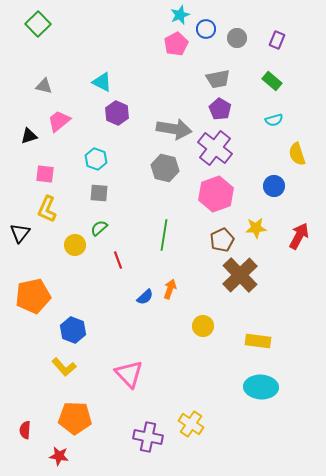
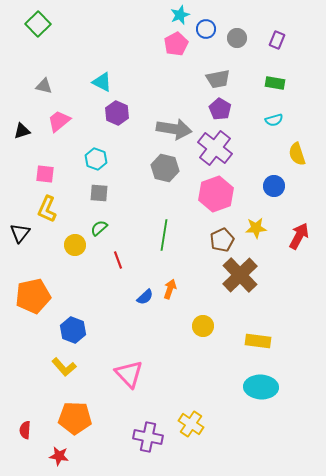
green rectangle at (272, 81): moved 3 px right, 2 px down; rotated 30 degrees counterclockwise
black triangle at (29, 136): moved 7 px left, 5 px up
